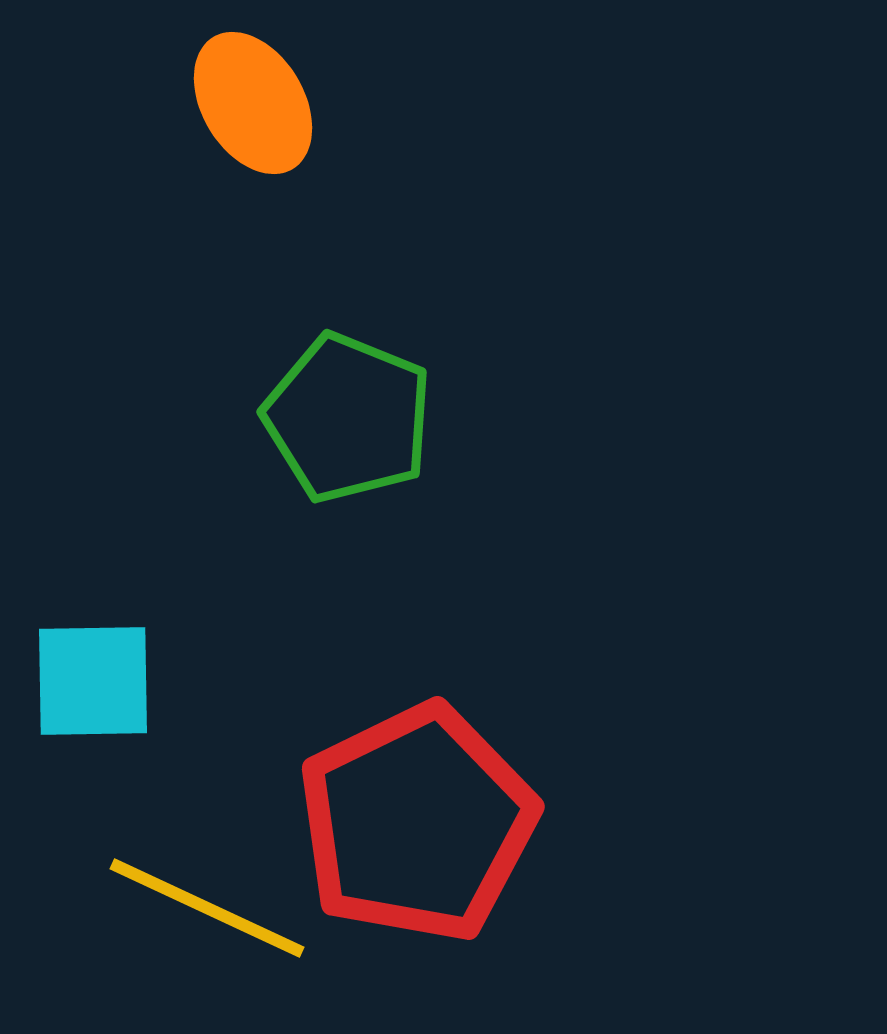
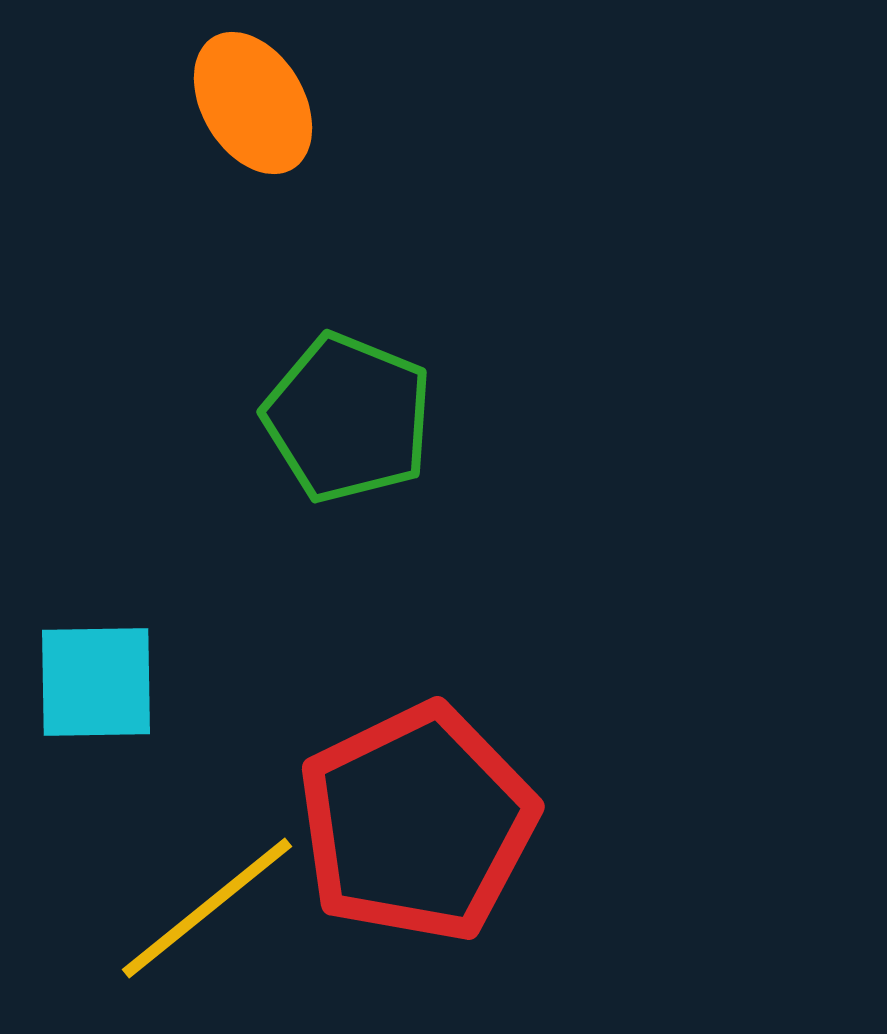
cyan square: moved 3 px right, 1 px down
yellow line: rotated 64 degrees counterclockwise
